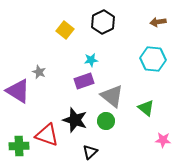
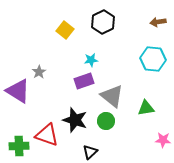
gray star: rotated 16 degrees clockwise
green triangle: rotated 48 degrees counterclockwise
